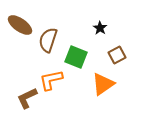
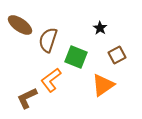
orange L-shape: rotated 25 degrees counterclockwise
orange triangle: moved 1 px down
